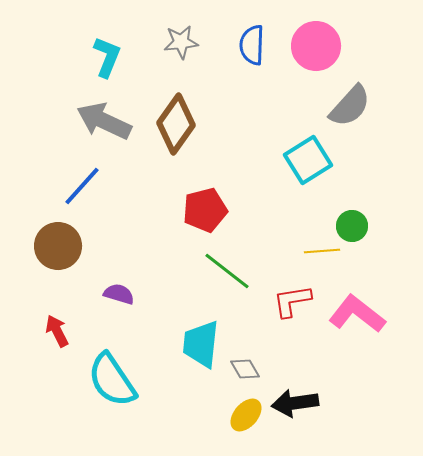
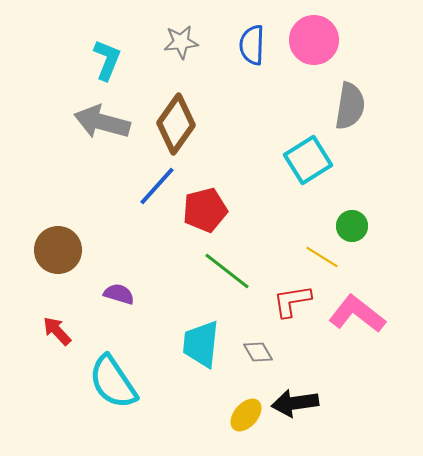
pink circle: moved 2 px left, 6 px up
cyan L-shape: moved 3 px down
gray semicircle: rotated 33 degrees counterclockwise
gray arrow: moved 2 px left, 1 px down; rotated 10 degrees counterclockwise
blue line: moved 75 px right
brown circle: moved 4 px down
yellow line: moved 6 px down; rotated 36 degrees clockwise
red arrow: rotated 16 degrees counterclockwise
gray diamond: moved 13 px right, 17 px up
cyan semicircle: moved 1 px right, 2 px down
